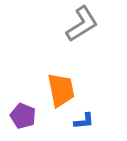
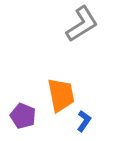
orange trapezoid: moved 5 px down
blue L-shape: rotated 50 degrees counterclockwise
